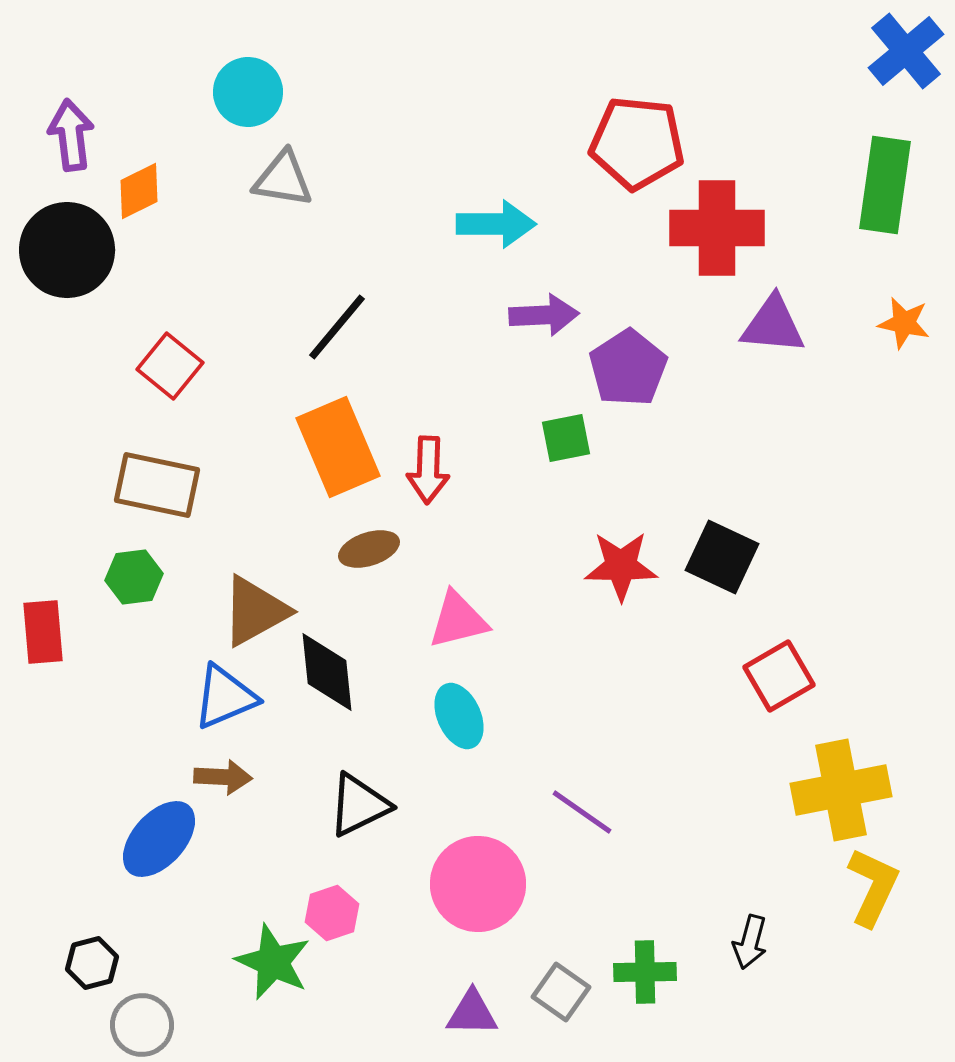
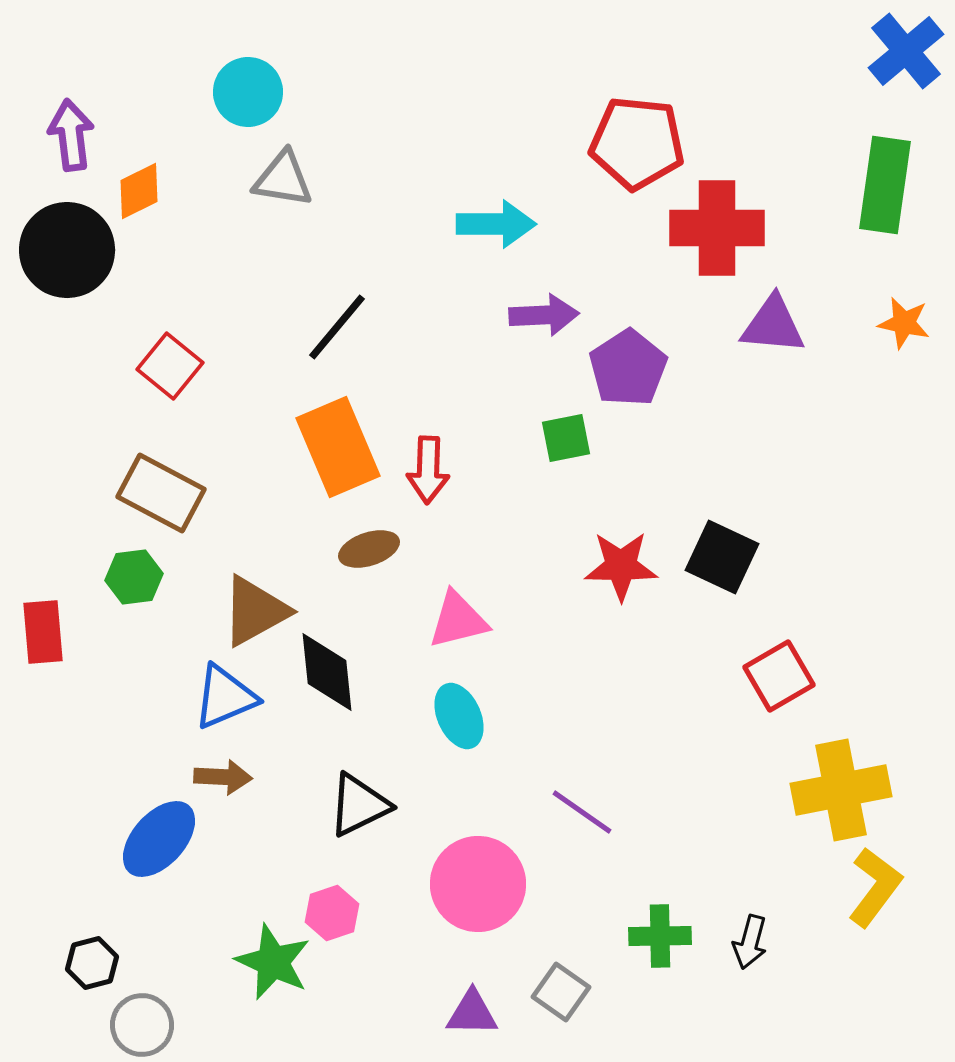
brown rectangle at (157, 485): moved 4 px right, 8 px down; rotated 16 degrees clockwise
yellow L-shape at (873, 887): moved 2 px right; rotated 12 degrees clockwise
green cross at (645, 972): moved 15 px right, 36 px up
